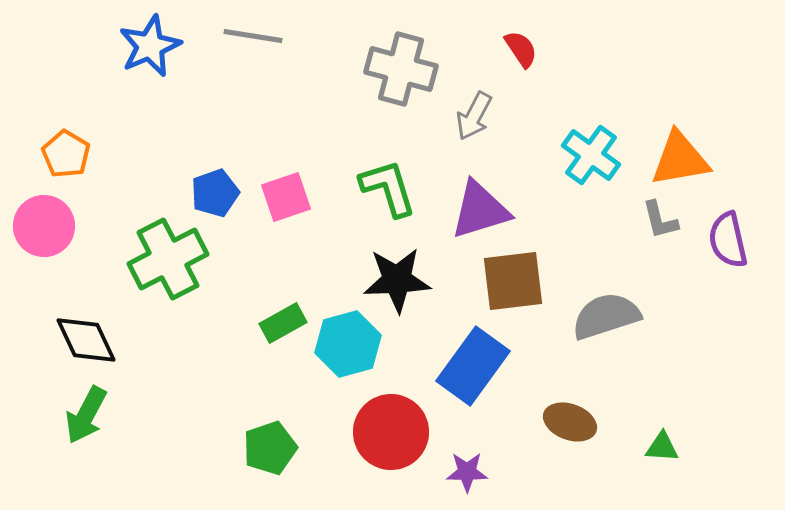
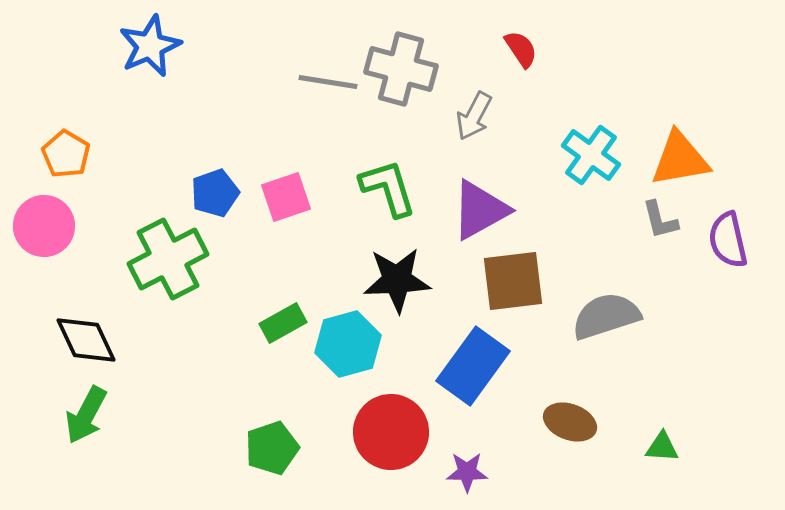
gray line: moved 75 px right, 46 px down
purple triangle: rotated 12 degrees counterclockwise
green pentagon: moved 2 px right
